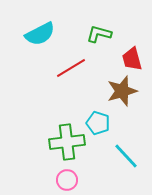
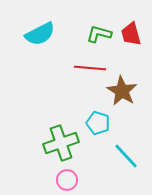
red trapezoid: moved 1 px left, 25 px up
red line: moved 19 px right; rotated 36 degrees clockwise
brown star: rotated 24 degrees counterclockwise
green cross: moved 6 px left, 1 px down; rotated 12 degrees counterclockwise
